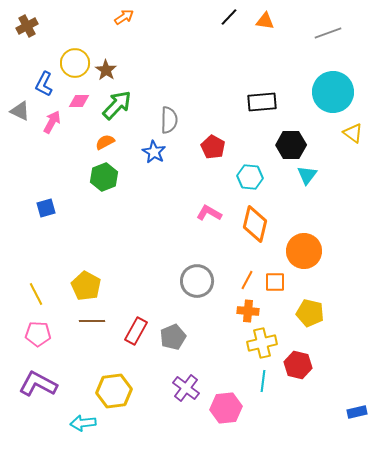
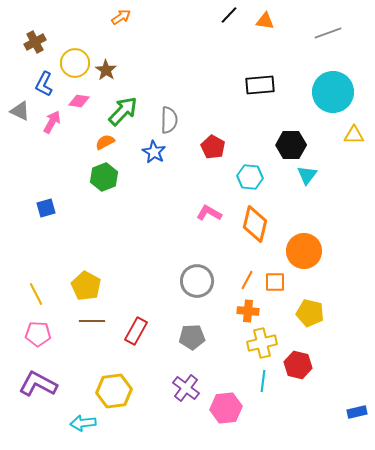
orange arrow at (124, 17): moved 3 px left
black line at (229, 17): moved 2 px up
brown cross at (27, 26): moved 8 px right, 16 px down
pink diamond at (79, 101): rotated 10 degrees clockwise
black rectangle at (262, 102): moved 2 px left, 17 px up
green arrow at (117, 105): moved 6 px right, 6 px down
yellow triangle at (353, 133): moved 1 px right, 2 px down; rotated 35 degrees counterclockwise
gray pentagon at (173, 337): moved 19 px right; rotated 20 degrees clockwise
